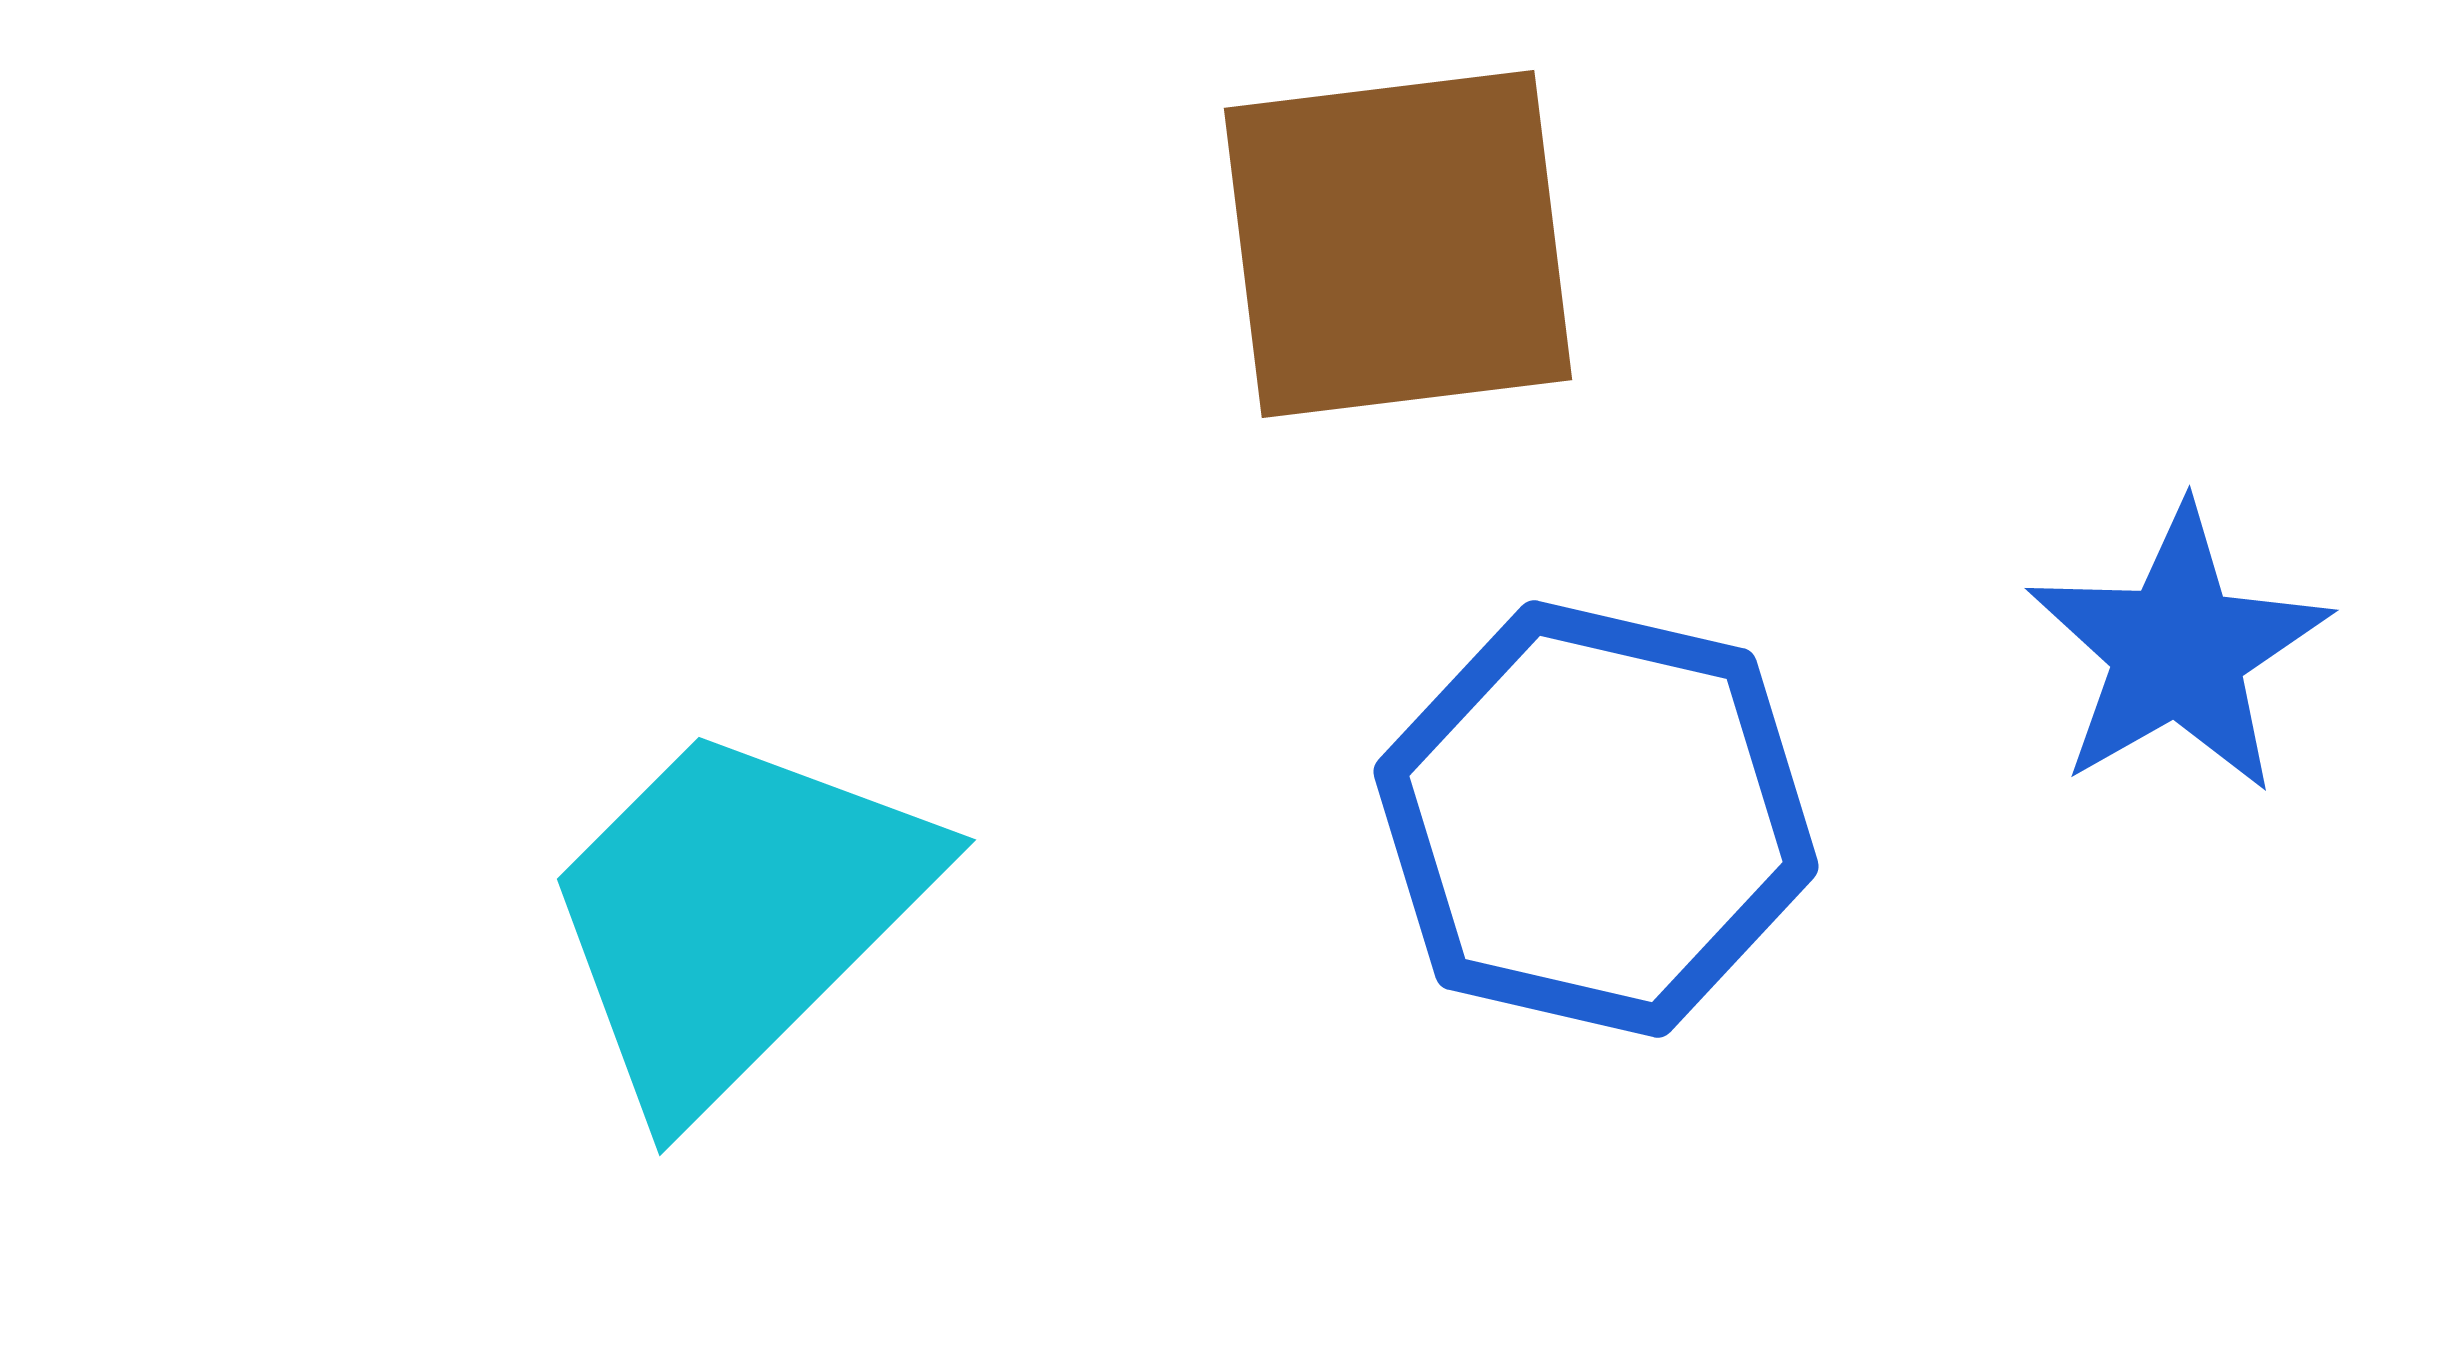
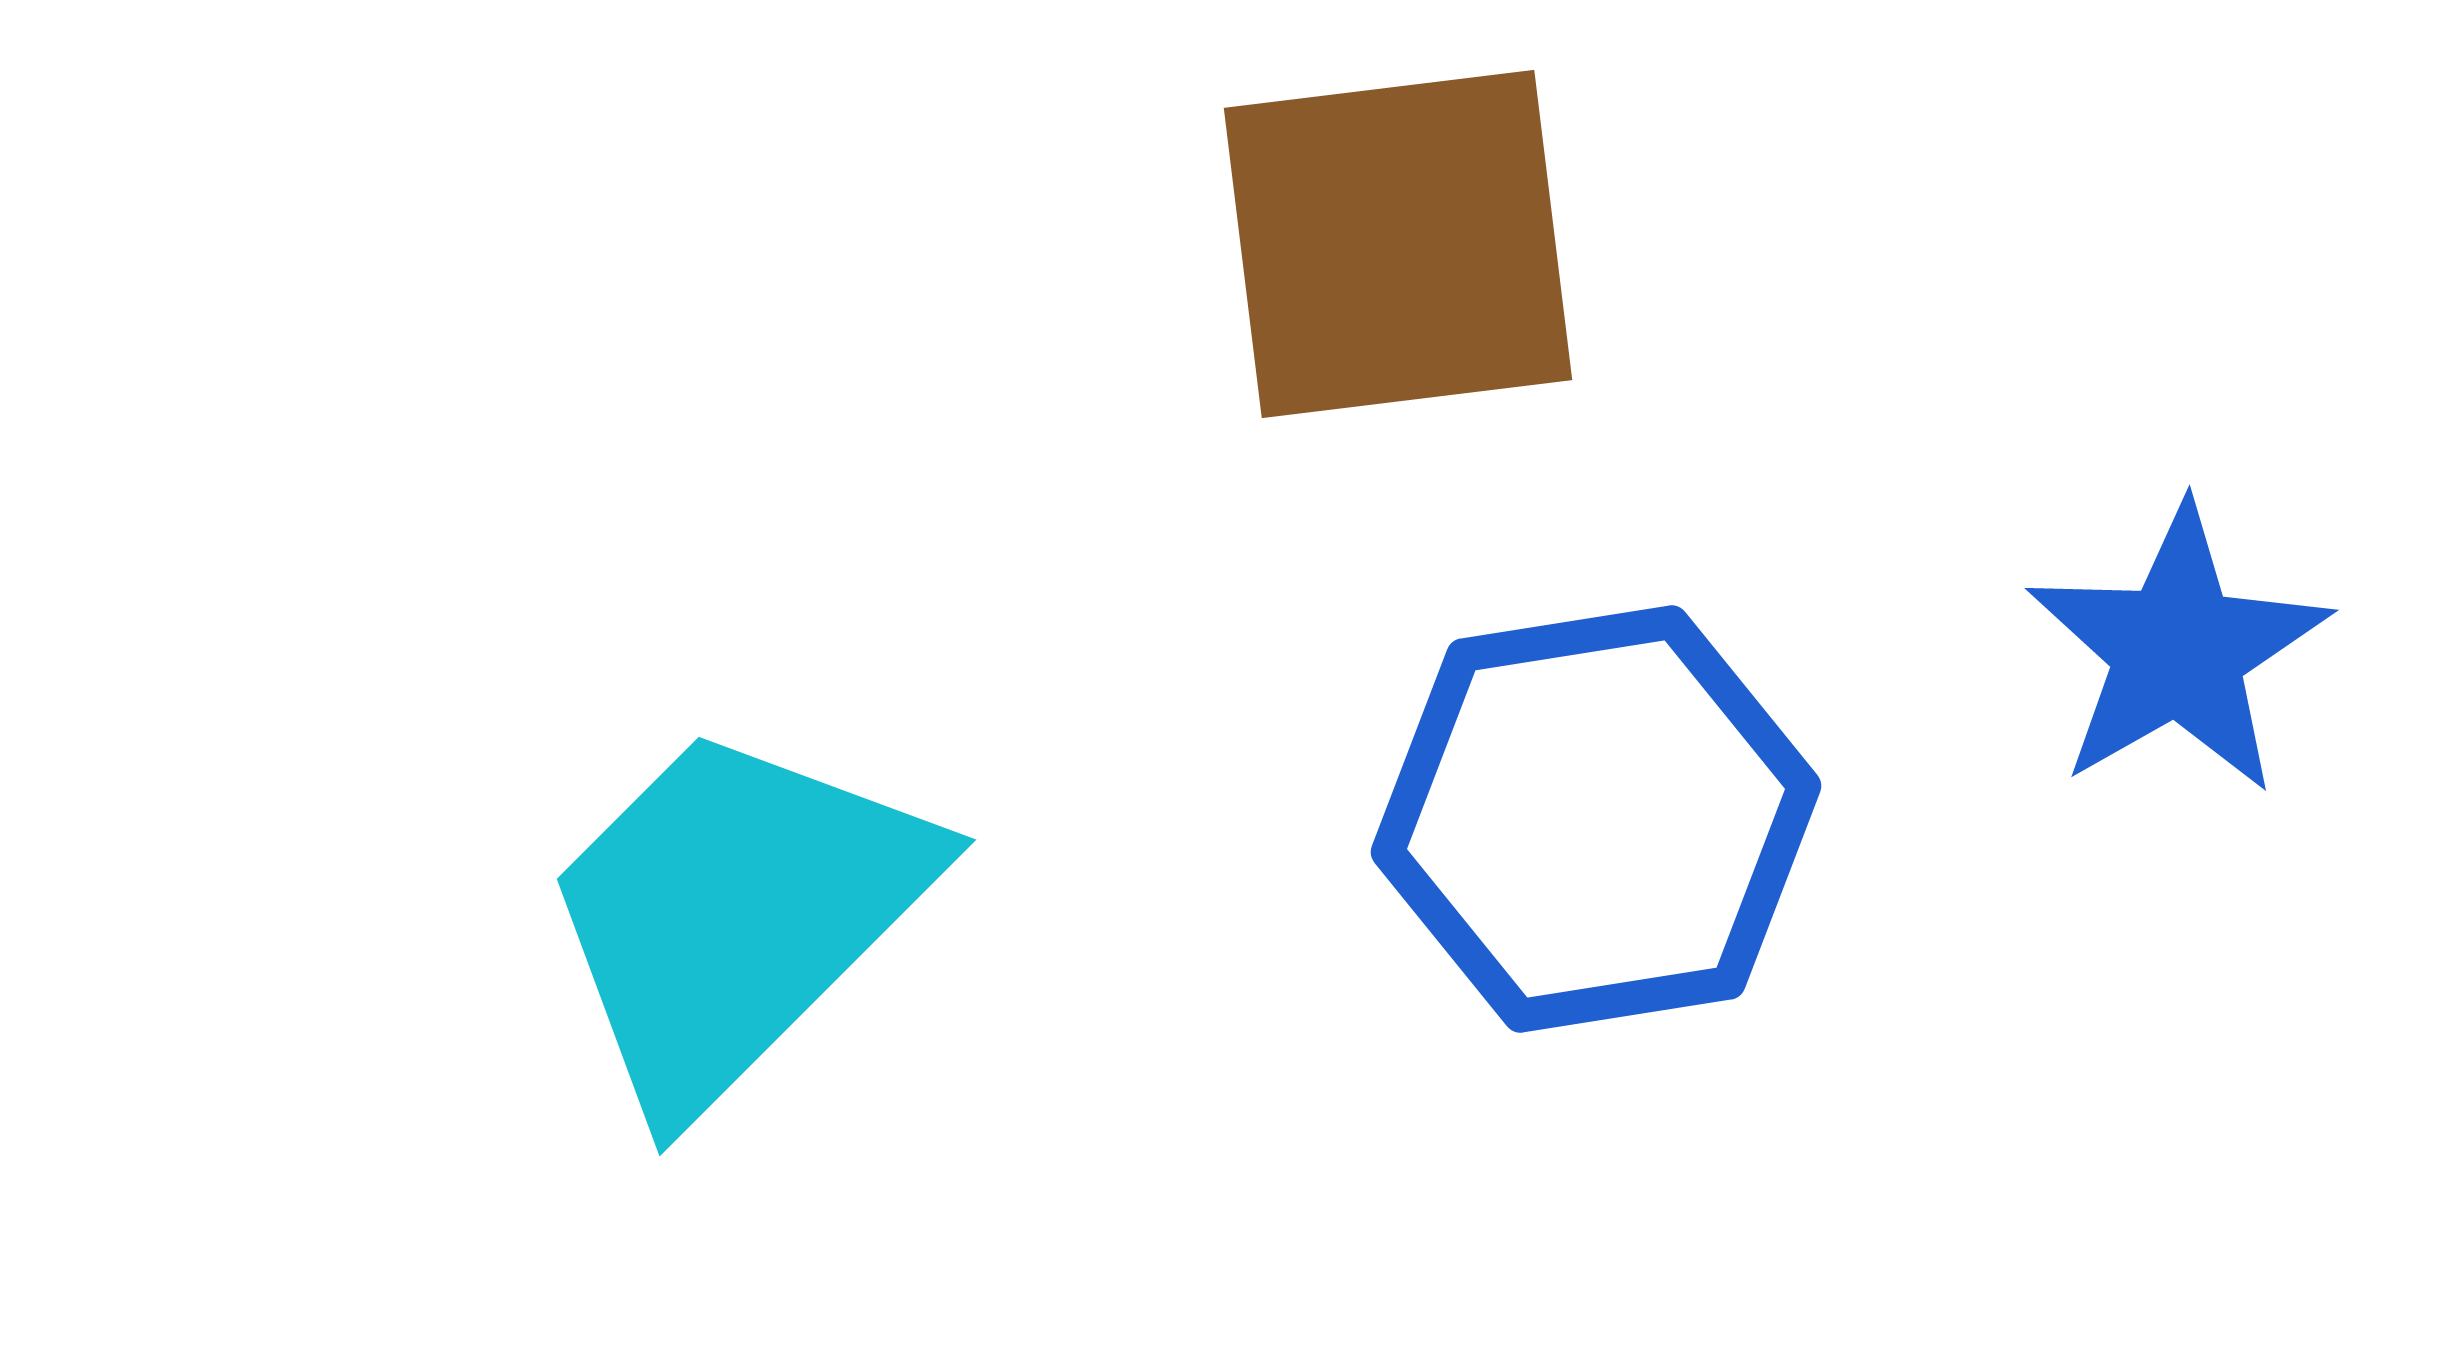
blue hexagon: rotated 22 degrees counterclockwise
